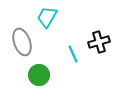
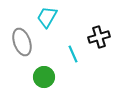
black cross: moved 5 px up
green circle: moved 5 px right, 2 px down
